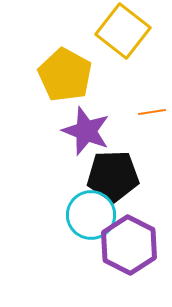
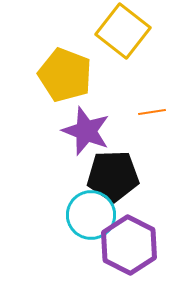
yellow pentagon: rotated 8 degrees counterclockwise
